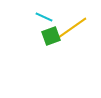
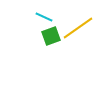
yellow line: moved 6 px right
